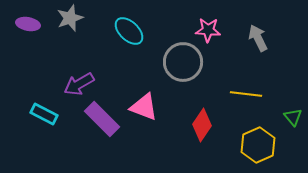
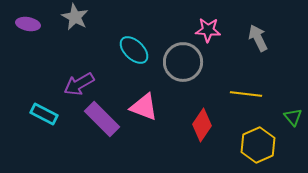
gray star: moved 5 px right, 1 px up; rotated 24 degrees counterclockwise
cyan ellipse: moved 5 px right, 19 px down
